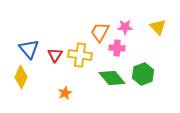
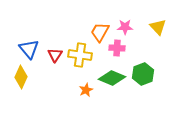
green diamond: rotated 28 degrees counterclockwise
orange star: moved 21 px right, 3 px up
